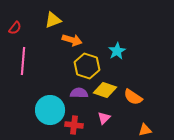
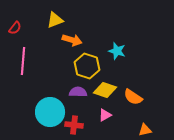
yellow triangle: moved 2 px right
cyan star: rotated 24 degrees counterclockwise
purple semicircle: moved 1 px left, 1 px up
cyan circle: moved 2 px down
pink triangle: moved 1 px right, 3 px up; rotated 16 degrees clockwise
